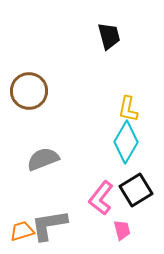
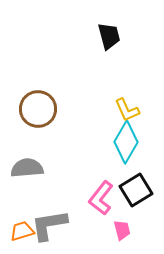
brown circle: moved 9 px right, 18 px down
yellow L-shape: moved 1 px left, 1 px down; rotated 36 degrees counterclockwise
gray semicircle: moved 16 px left, 9 px down; rotated 16 degrees clockwise
